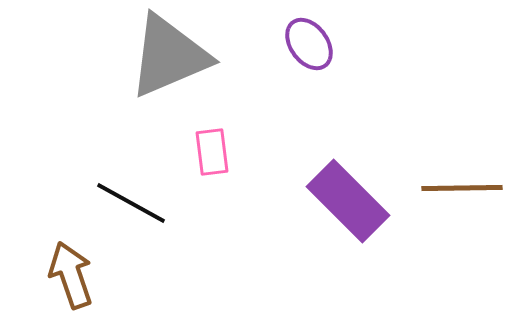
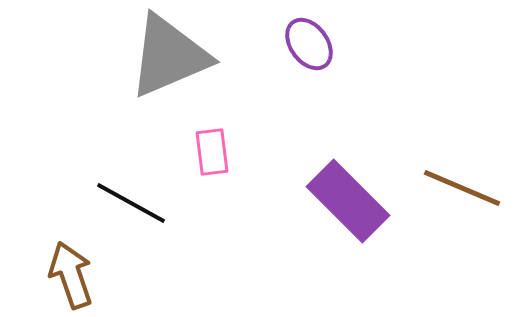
brown line: rotated 24 degrees clockwise
